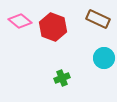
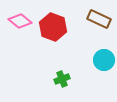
brown rectangle: moved 1 px right
cyan circle: moved 2 px down
green cross: moved 1 px down
